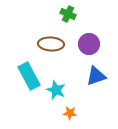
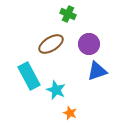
brown ellipse: rotated 35 degrees counterclockwise
blue triangle: moved 1 px right, 5 px up
orange star: rotated 16 degrees clockwise
